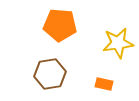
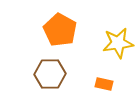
orange pentagon: moved 5 px down; rotated 24 degrees clockwise
brown hexagon: rotated 8 degrees clockwise
